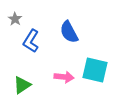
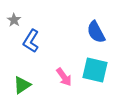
gray star: moved 1 px left, 1 px down
blue semicircle: moved 27 px right
pink arrow: rotated 48 degrees clockwise
